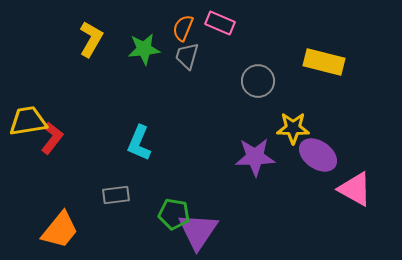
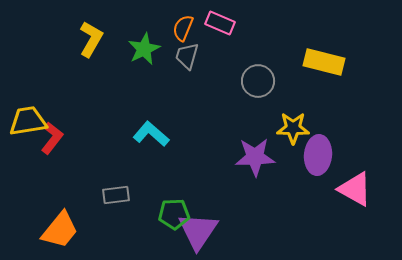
green star: rotated 20 degrees counterclockwise
cyan L-shape: moved 12 px right, 9 px up; rotated 108 degrees clockwise
purple ellipse: rotated 60 degrees clockwise
green pentagon: rotated 12 degrees counterclockwise
